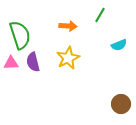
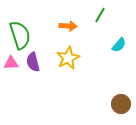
cyan semicircle: rotated 28 degrees counterclockwise
